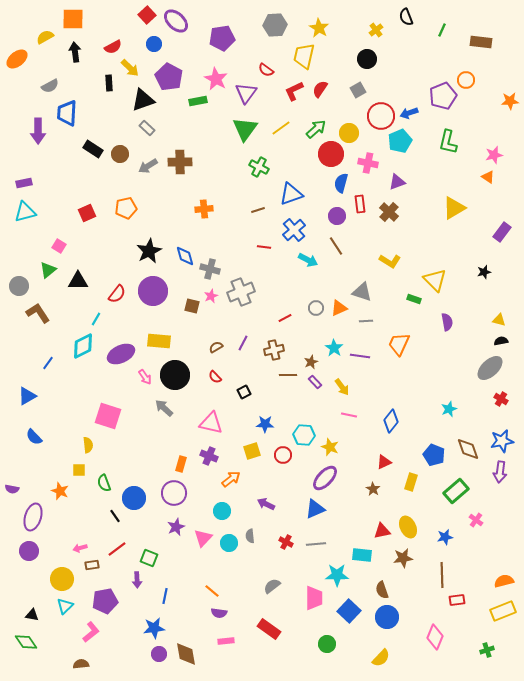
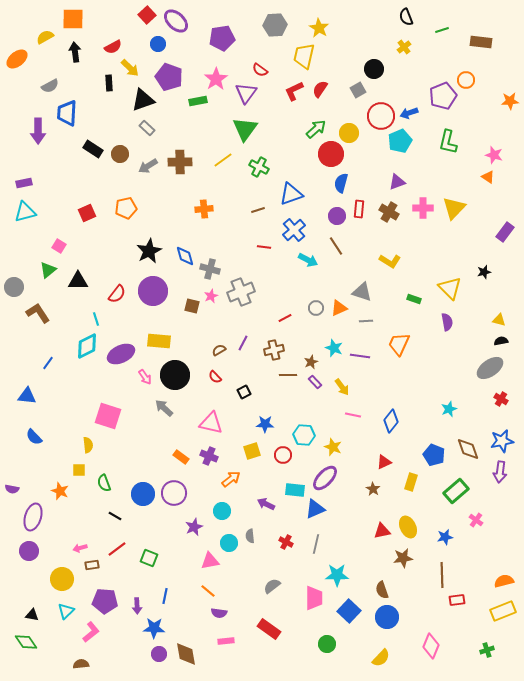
yellow cross at (376, 30): moved 28 px right, 17 px down
green line at (442, 30): rotated 48 degrees clockwise
blue circle at (154, 44): moved 4 px right
black circle at (367, 59): moved 7 px right, 10 px down
red semicircle at (266, 70): moved 6 px left
purple pentagon at (169, 77): rotated 8 degrees counterclockwise
pink star at (216, 79): rotated 10 degrees clockwise
yellow line at (281, 128): moved 58 px left, 32 px down
pink star at (494, 155): rotated 30 degrees clockwise
pink cross at (368, 163): moved 55 px right, 45 px down; rotated 12 degrees counterclockwise
red rectangle at (360, 204): moved 1 px left, 5 px down; rotated 12 degrees clockwise
yellow triangle at (454, 208): rotated 15 degrees counterclockwise
brown cross at (389, 212): rotated 12 degrees counterclockwise
purple rectangle at (502, 232): moved 3 px right
yellow triangle at (435, 280): moved 15 px right, 8 px down
gray circle at (19, 286): moved 5 px left, 1 px down
cyan line at (96, 319): rotated 48 degrees counterclockwise
cyan diamond at (83, 346): moved 4 px right
brown semicircle at (216, 347): moved 3 px right, 3 px down
cyan star at (334, 348): rotated 12 degrees counterclockwise
gray ellipse at (490, 368): rotated 8 degrees clockwise
blue triangle at (27, 396): rotated 36 degrees clockwise
pink line at (349, 415): moved 4 px right
yellow star at (330, 447): moved 3 px right
orange rectangle at (181, 464): moved 7 px up; rotated 70 degrees counterclockwise
blue circle at (134, 498): moved 9 px right, 4 px up
black line at (115, 516): rotated 24 degrees counterclockwise
purple star at (176, 527): moved 18 px right
pink triangle at (203, 538): moved 7 px right, 23 px down; rotated 36 degrees clockwise
gray line at (316, 544): rotated 72 degrees counterclockwise
cyan rectangle at (362, 555): moved 67 px left, 65 px up
purple arrow at (137, 580): moved 26 px down
orange line at (212, 591): moved 4 px left
purple pentagon at (105, 601): rotated 15 degrees clockwise
cyan triangle at (65, 606): moved 1 px right, 5 px down
blue star at (154, 628): rotated 10 degrees clockwise
pink diamond at (435, 637): moved 4 px left, 9 px down
